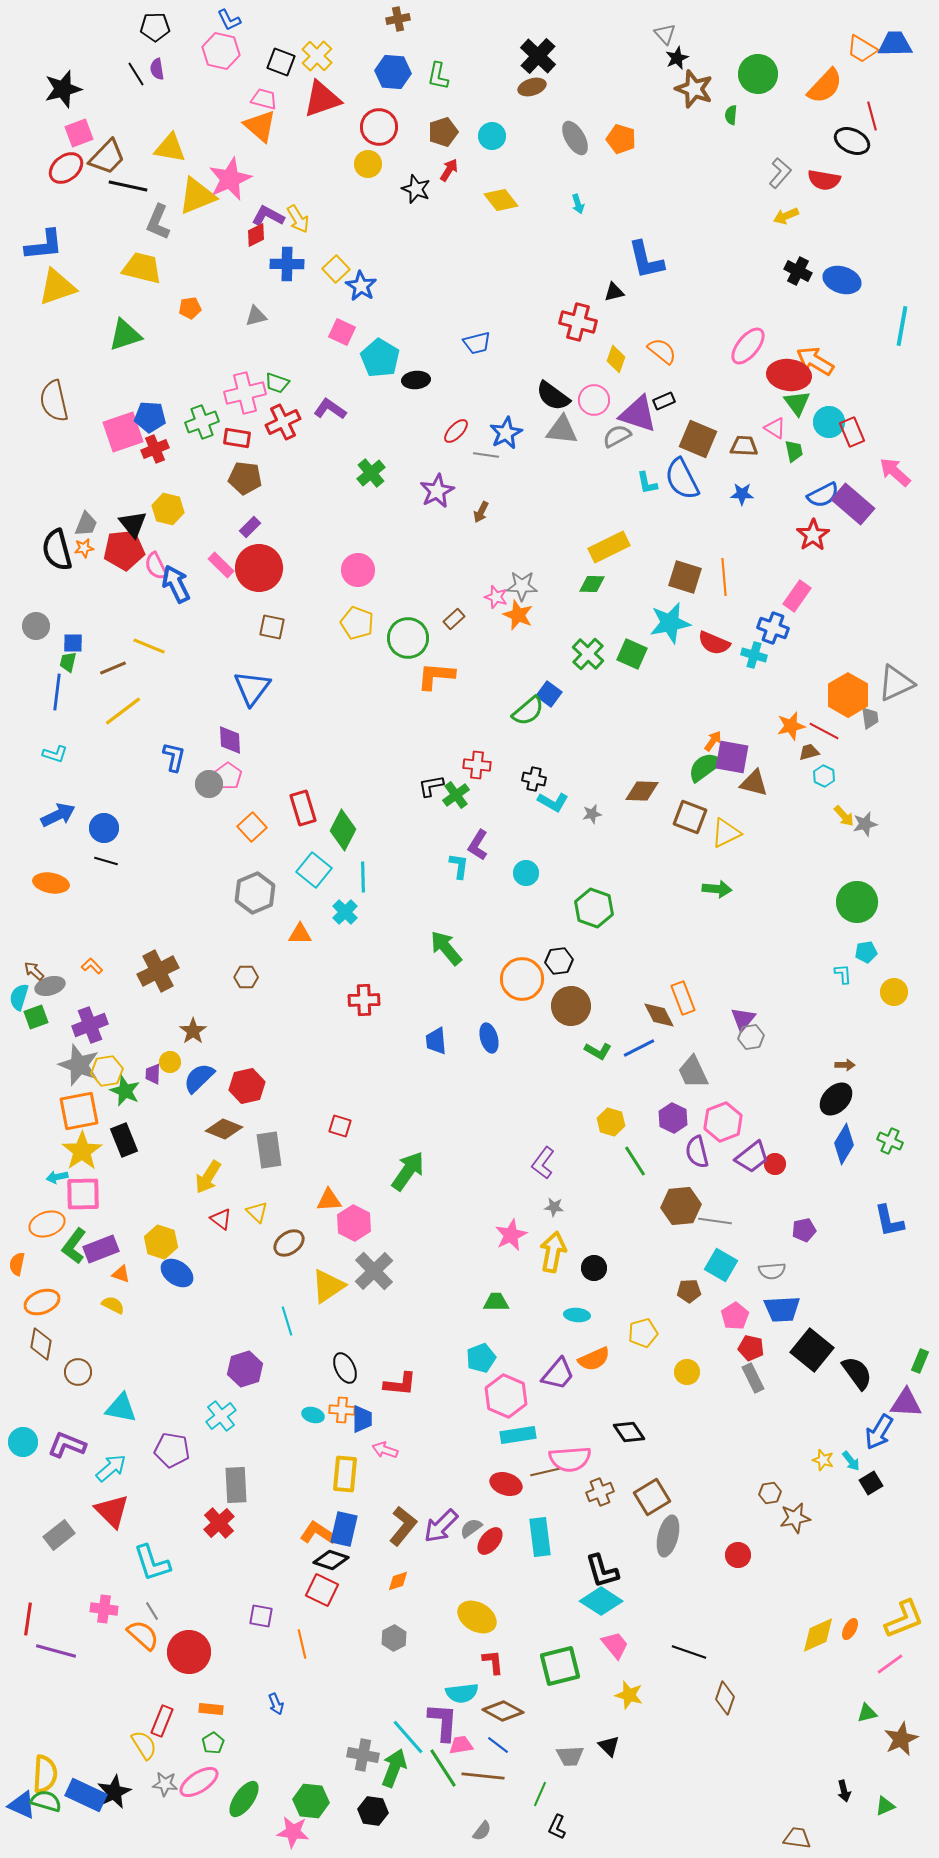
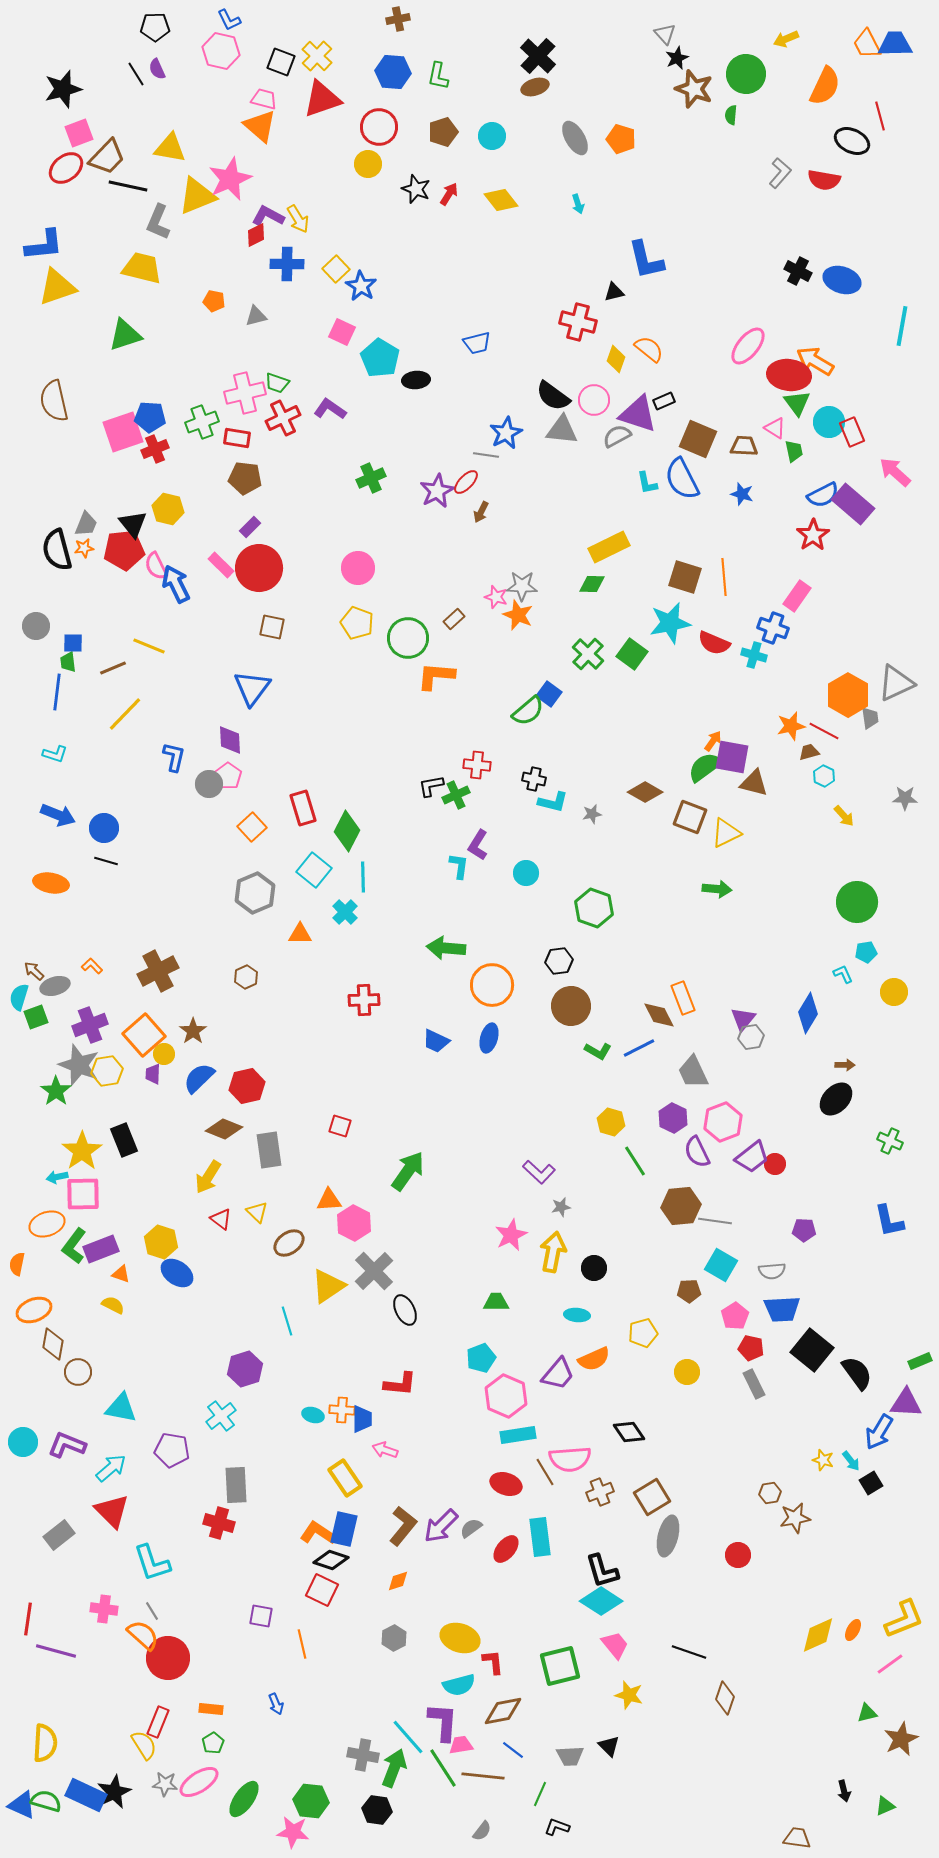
orange trapezoid at (862, 49): moved 5 px right, 5 px up; rotated 32 degrees clockwise
purple semicircle at (157, 69): rotated 15 degrees counterclockwise
green circle at (758, 74): moved 12 px left
orange semicircle at (825, 86): rotated 18 degrees counterclockwise
brown ellipse at (532, 87): moved 3 px right
red line at (872, 116): moved 8 px right
red arrow at (449, 170): moved 24 px down
yellow arrow at (786, 216): moved 177 px up
orange pentagon at (190, 308): moved 24 px right, 7 px up; rotated 20 degrees clockwise
orange semicircle at (662, 351): moved 13 px left, 2 px up
red cross at (283, 422): moved 4 px up
red ellipse at (456, 431): moved 10 px right, 51 px down
green cross at (371, 473): moved 5 px down; rotated 16 degrees clockwise
blue star at (742, 494): rotated 15 degrees clockwise
pink circle at (358, 570): moved 2 px up
green square at (632, 654): rotated 12 degrees clockwise
green trapezoid at (68, 662): rotated 20 degrees counterclockwise
yellow line at (123, 711): moved 2 px right, 3 px down; rotated 9 degrees counterclockwise
brown diamond at (642, 791): moved 3 px right, 1 px down; rotated 28 degrees clockwise
green cross at (456, 795): rotated 12 degrees clockwise
cyan L-shape at (553, 802): rotated 16 degrees counterclockwise
blue arrow at (58, 815): rotated 48 degrees clockwise
gray star at (865, 824): moved 40 px right, 26 px up; rotated 15 degrees clockwise
green diamond at (343, 830): moved 4 px right, 1 px down
green arrow at (446, 948): rotated 45 degrees counterclockwise
cyan L-shape at (843, 974): rotated 20 degrees counterclockwise
brown hexagon at (246, 977): rotated 25 degrees counterclockwise
orange circle at (522, 979): moved 30 px left, 6 px down
gray ellipse at (50, 986): moved 5 px right
blue ellipse at (489, 1038): rotated 32 degrees clockwise
blue trapezoid at (436, 1041): rotated 60 degrees counterclockwise
yellow circle at (170, 1062): moved 6 px left, 8 px up
green star at (125, 1091): moved 69 px left; rotated 12 degrees clockwise
orange square at (79, 1111): moved 65 px right, 76 px up; rotated 30 degrees counterclockwise
blue diamond at (844, 1144): moved 36 px left, 131 px up
purple semicircle at (697, 1152): rotated 12 degrees counterclockwise
purple L-shape at (543, 1163): moved 4 px left, 9 px down; rotated 84 degrees counterclockwise
gray star at (554, 1207): moved 7 px right; rotated 18 degrees counterclockwise
purple pentagon at (804, 1230): rotated 15 degrees clockwise
orange ellipse at (42, 1302): moved 8 px left, 8 px down
brown diamond at (41, 1344): moved 12 px right
green rectangle at (920, 1361): rotated 45 degrees clockwise
black ellipse at (345, 1368): moved 60 px right, 58 px up
gray rectangle at (753, 1378): moved 1 px right, 6 px down
brown line at (545, 1472): rotated 72 degrees clockwise
yellow rectangle at (345, 1474): moved 4 px down; rotated 39 degrees counterclockwise
red cross at (219, 1523): rotated 32 degrees counterclockwise
red ellipse at (490, 1541): moved 16 px right, 8 px down
yellow ellipse at (477, 1617): moved 17 px left, 21 px down; rotated 12 degrees counterclockwise
orange ellipse at (850, 1629): moved 3 px right, 1 px down
red circle at (189, 1652): moved 21 px left, 6 px down
cyan semicircle at (462, 1693): moved 3 px left, 8 px up; rotated 8 degrees counterclockwise
brown diamond at (503, 1711): rotated 39 degrees counterclockwise
red rectangle at (162, 1721): moved 4 px left, 1 px down
blue line at (498, 1745): moved 15 px right, 5 px down
yellow semicircle at (45, 1774): moved 31 px up
black hexagon at (373, 1811): moved 4 px right, 1 px up
black L-shape at (557, 1827): rotated 85 degrees clockwise
